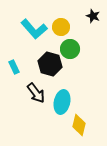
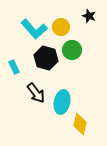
black star: moved 4 px left
green circle: moved 2 px right, 1 px down
black hexagon: moved 4 px left, 6 px up
yellow diamond: moved 1 px right, 1 px up
